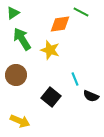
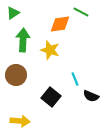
green arrow: moved 1 px right, 1 px down; rotated 35 degrees clockwise
yellow arrow: rotated 18 degrees counterclockwise
